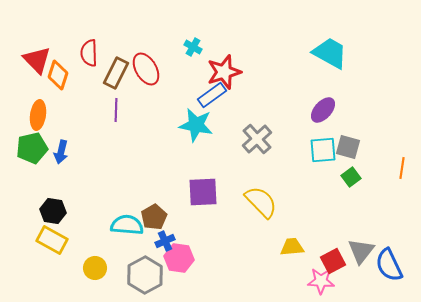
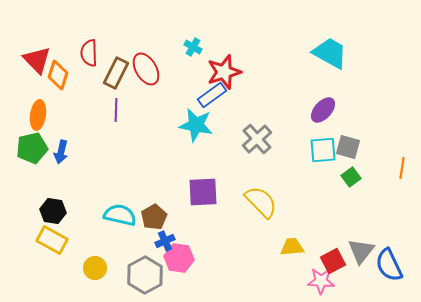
cyan semicircle: moved 7 px left, 10 px up; rotated 8 degrees clockwise
